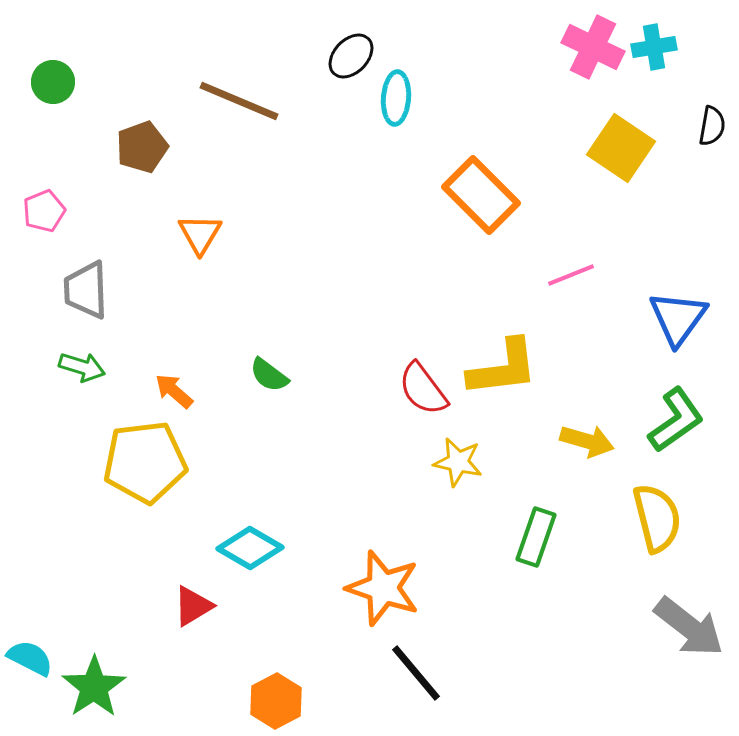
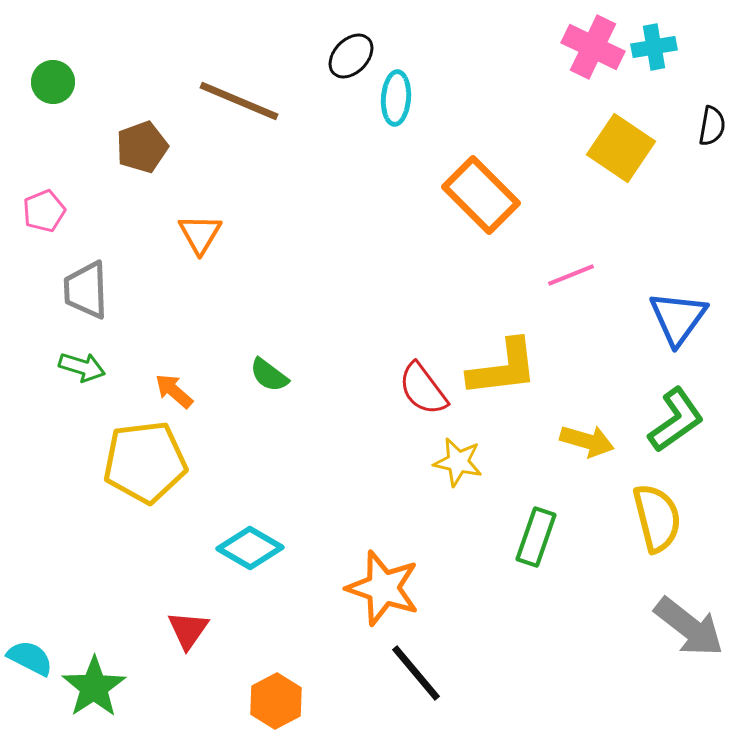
red triangle: moved 5 px left, 24 px down; rotated 24 degrees counterclockwise
